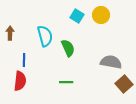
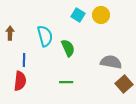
cyan square: moved 1 px right, 1 px up
